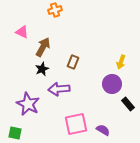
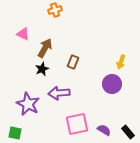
pink triangle: moved 1 px right, 2 px down
brown arrow: moved 2 px right, 1 px down
purple arrow: moved 4 px down
black rectangle: moved 28 px down
pink square: moved 1 px right
purple semicircle: moved 1 px right
